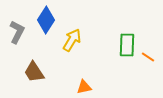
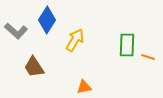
blue diamond: moved 1 px right
gray L-shape: moved 1 px left, 1 px up; rotated 105 degrees clockwise
yellow arrow: moved 3 px right
orange line: rotated 16 degrees counterclockwise
brown trapezoid: moved 5 px up
